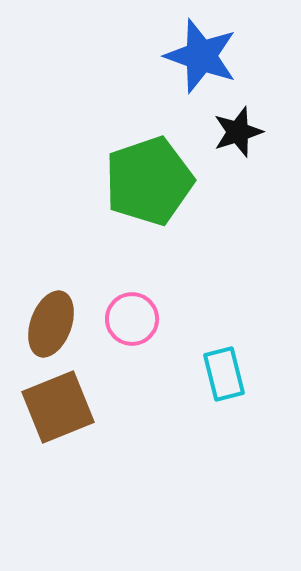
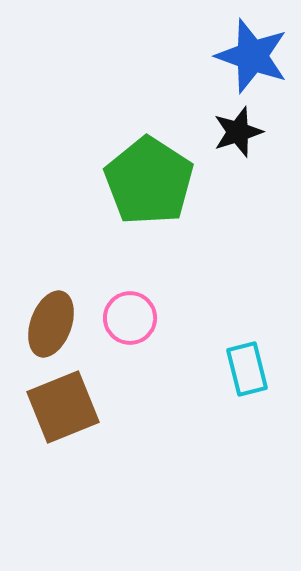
blue star: moved 51 px right
green pentagon: rotated 20 degrees counterclockwise
pink circle: moved 2 px left, 1 px up
cyan rectangle: moved 23 px right, 5 px up
brown square: moved 5 px right
